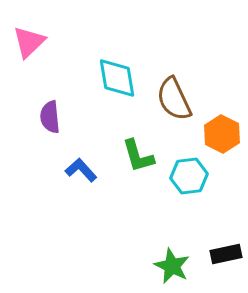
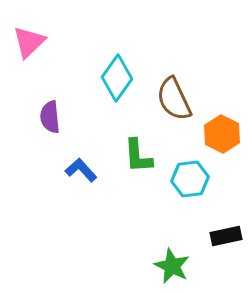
cyan diamond: rotated 45 degrees clockwise
green L-shape: rotated 12 degrees clockwise
cyan hexagon: moved 1 px right, 3 px down
black rectangle: moved 18 px up
